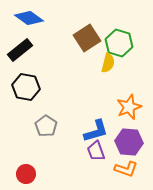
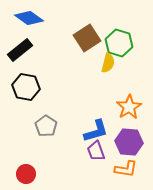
orange star: rotated 10 degrees counterclockwise
orange L-shape: rotated 10 degrees counterclockwise
